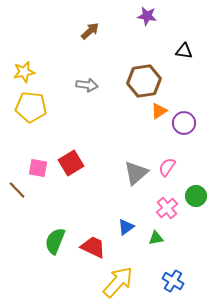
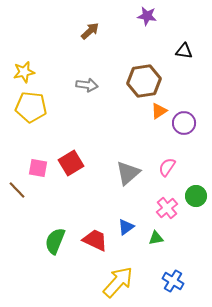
gray triangle: moved 8 px left
red trapezoid: moved 2 px right, 7 px up
